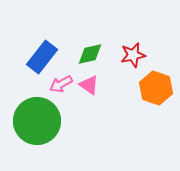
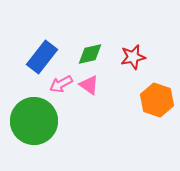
red star: moved 2 px down
orange hexagon: moved 1 px right, 12 px down
green circle: moved 3 px left
